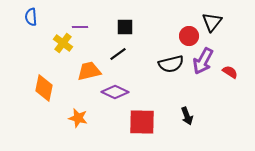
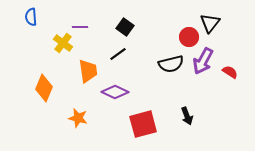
black triangle: moved 2 px left, 1 px down
black square: rotated 36 degrees clockwise
red circle: moved 1 px down
orange trapezoid: moved 1 px left; rotated 95 degrees clockwise
orange diamond: rotated 12 degrees clockwise
red square: moved 1 px right, 2 px down; rotated 16 degrees counterclockwise
